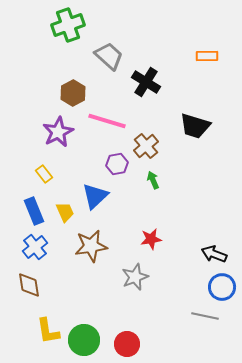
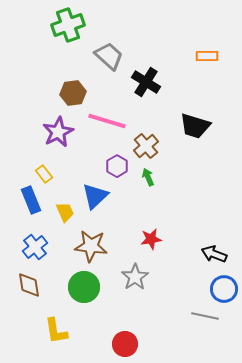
brown hexagon: rotated 20 degrees clockwise
purple hexagon: moved 2 px down; rotated 20 degrees counterclockwise
green arrow: moved 5 px left, 3 px up
blue rectangle: moved 3 px left, 11 px up
brown star: rotated 16 degrees clockwise
gray star: rotated 12 degrees counterclockwise
blue circle: moved 2 px right, 2 px down
yellow L-shape: moved 8 px right
green circle: moved 53 px up
red circle: moved 2 px left
